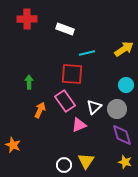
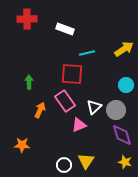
gray circle: moved 1 px left, 1 px down
orange star: moved 9 px right; rotated 21 degrees counterclockwise
